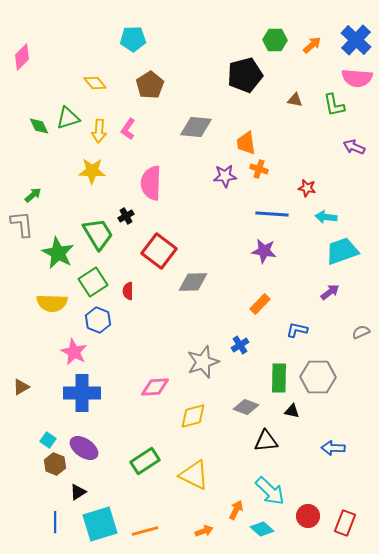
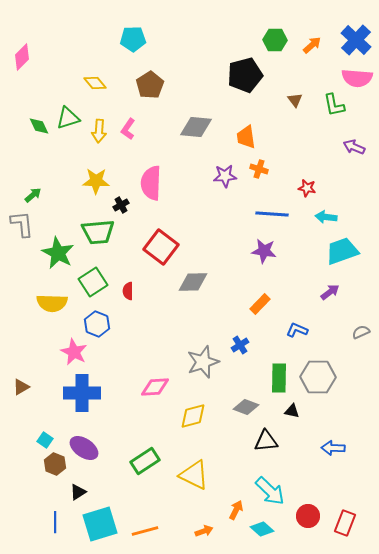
brown triangle at (295, 100): rotated 42 degrees clockwise
orange trapezoid at (246, 143): moved 6 px up
yellow star at (92, 171): moved 4 px right, 10 px down
black cross at (126, 216): moved 5 px left, 11 px up
green trapezoid at (98, 234): moved 2 px up; rotated 116 degrees clockwise
red square at (159, 251): moved 2 px right, 4 px up
blue hexagon at (98, 320): moved 1 px left, 4 px down
blue L-shape at (297, 330): rotated 10 degrees clockwise
cyan square at (48, 440): moved 3 px left
